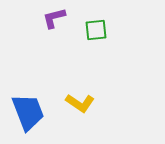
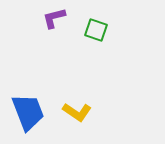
green square: rotated 25 degrees clockwise
yellow L-shape: moved 3 px left, 9 px down
